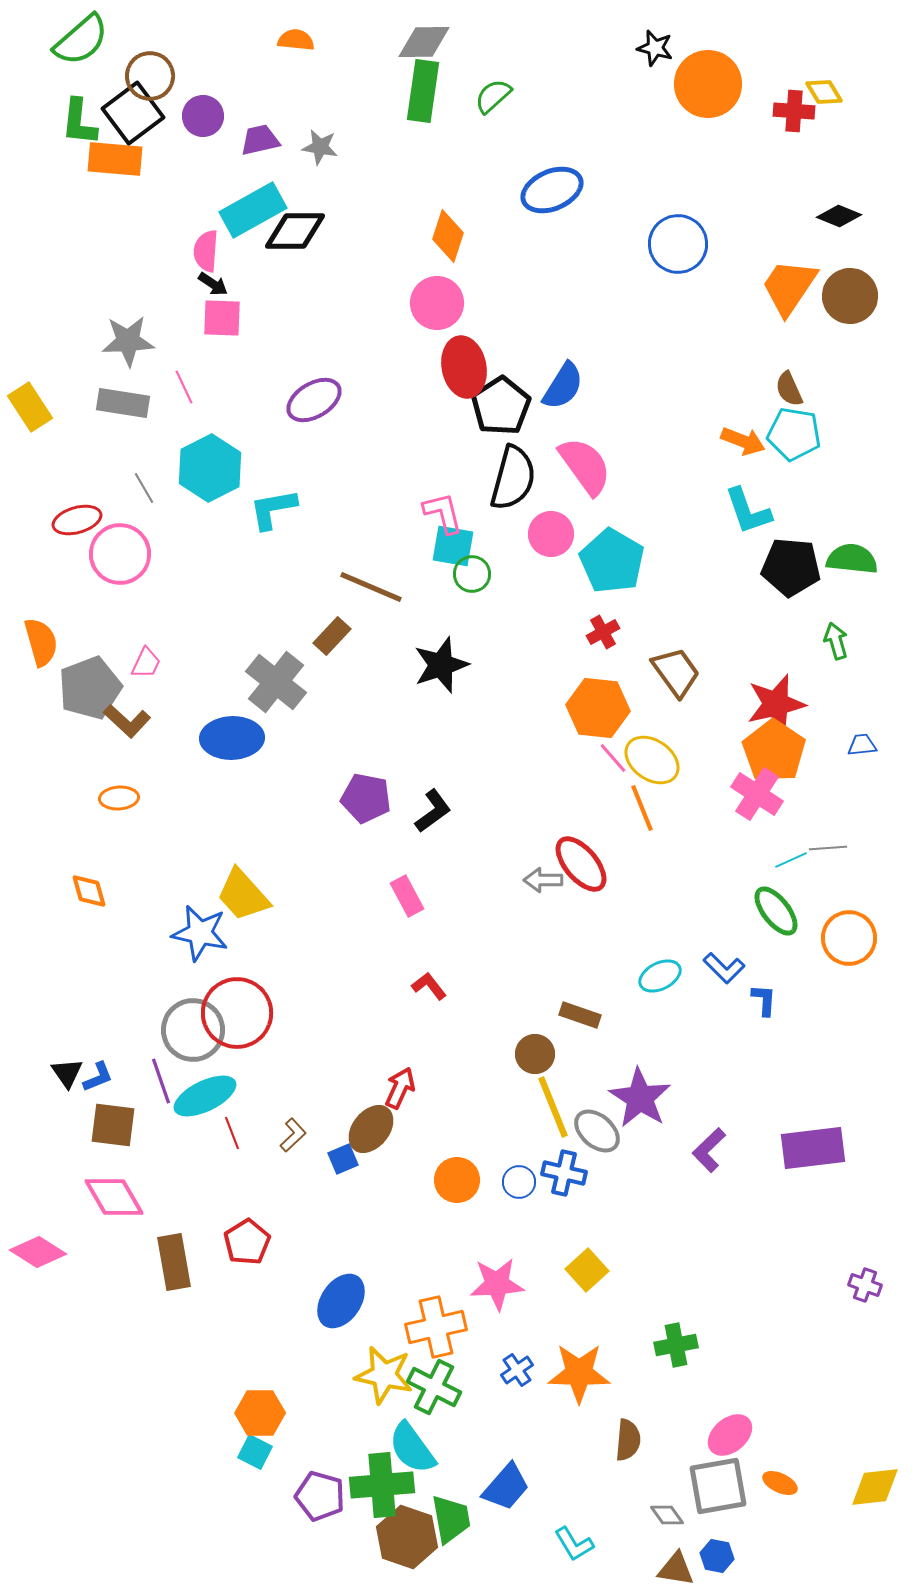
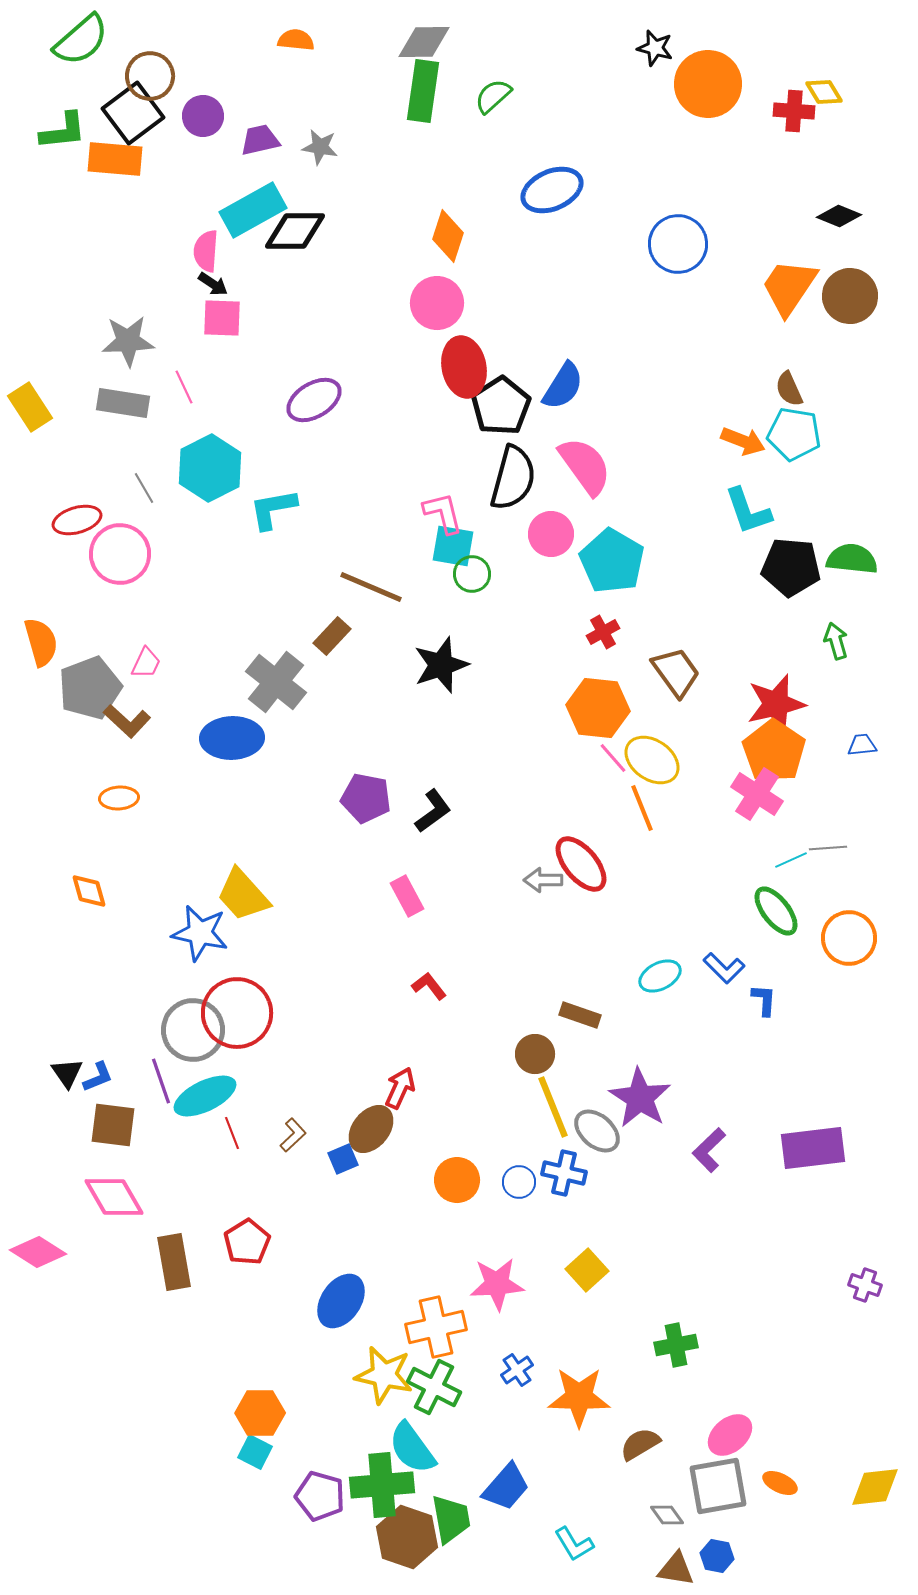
green L-shape at (79, 122): moved 16 px left, 9 px down; rotated 102 degrees counterclockwise
orange star at (579, 1373): moved 24 px down
brown semicircle at (628, 1440): moved 12 px right, 4 px down; rotated 126 degrees counterclockwise
